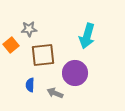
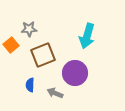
brown square: rotated 15 degrees counterclockwise
